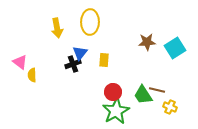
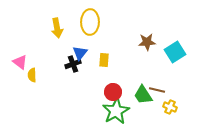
cyan square: moved 4 px down
